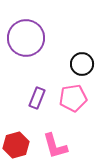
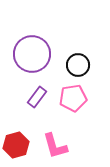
purple circle: moved 6 px right, 16 px down
black circle: moved 4 px left, 1 px down
purple rectangle: moved 1 px up; rotated 15 degrees clockwise
